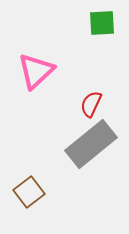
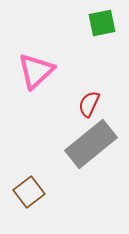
green square: rotated 8 degrees counterclockwise
red semicircle: moved 2 px left
